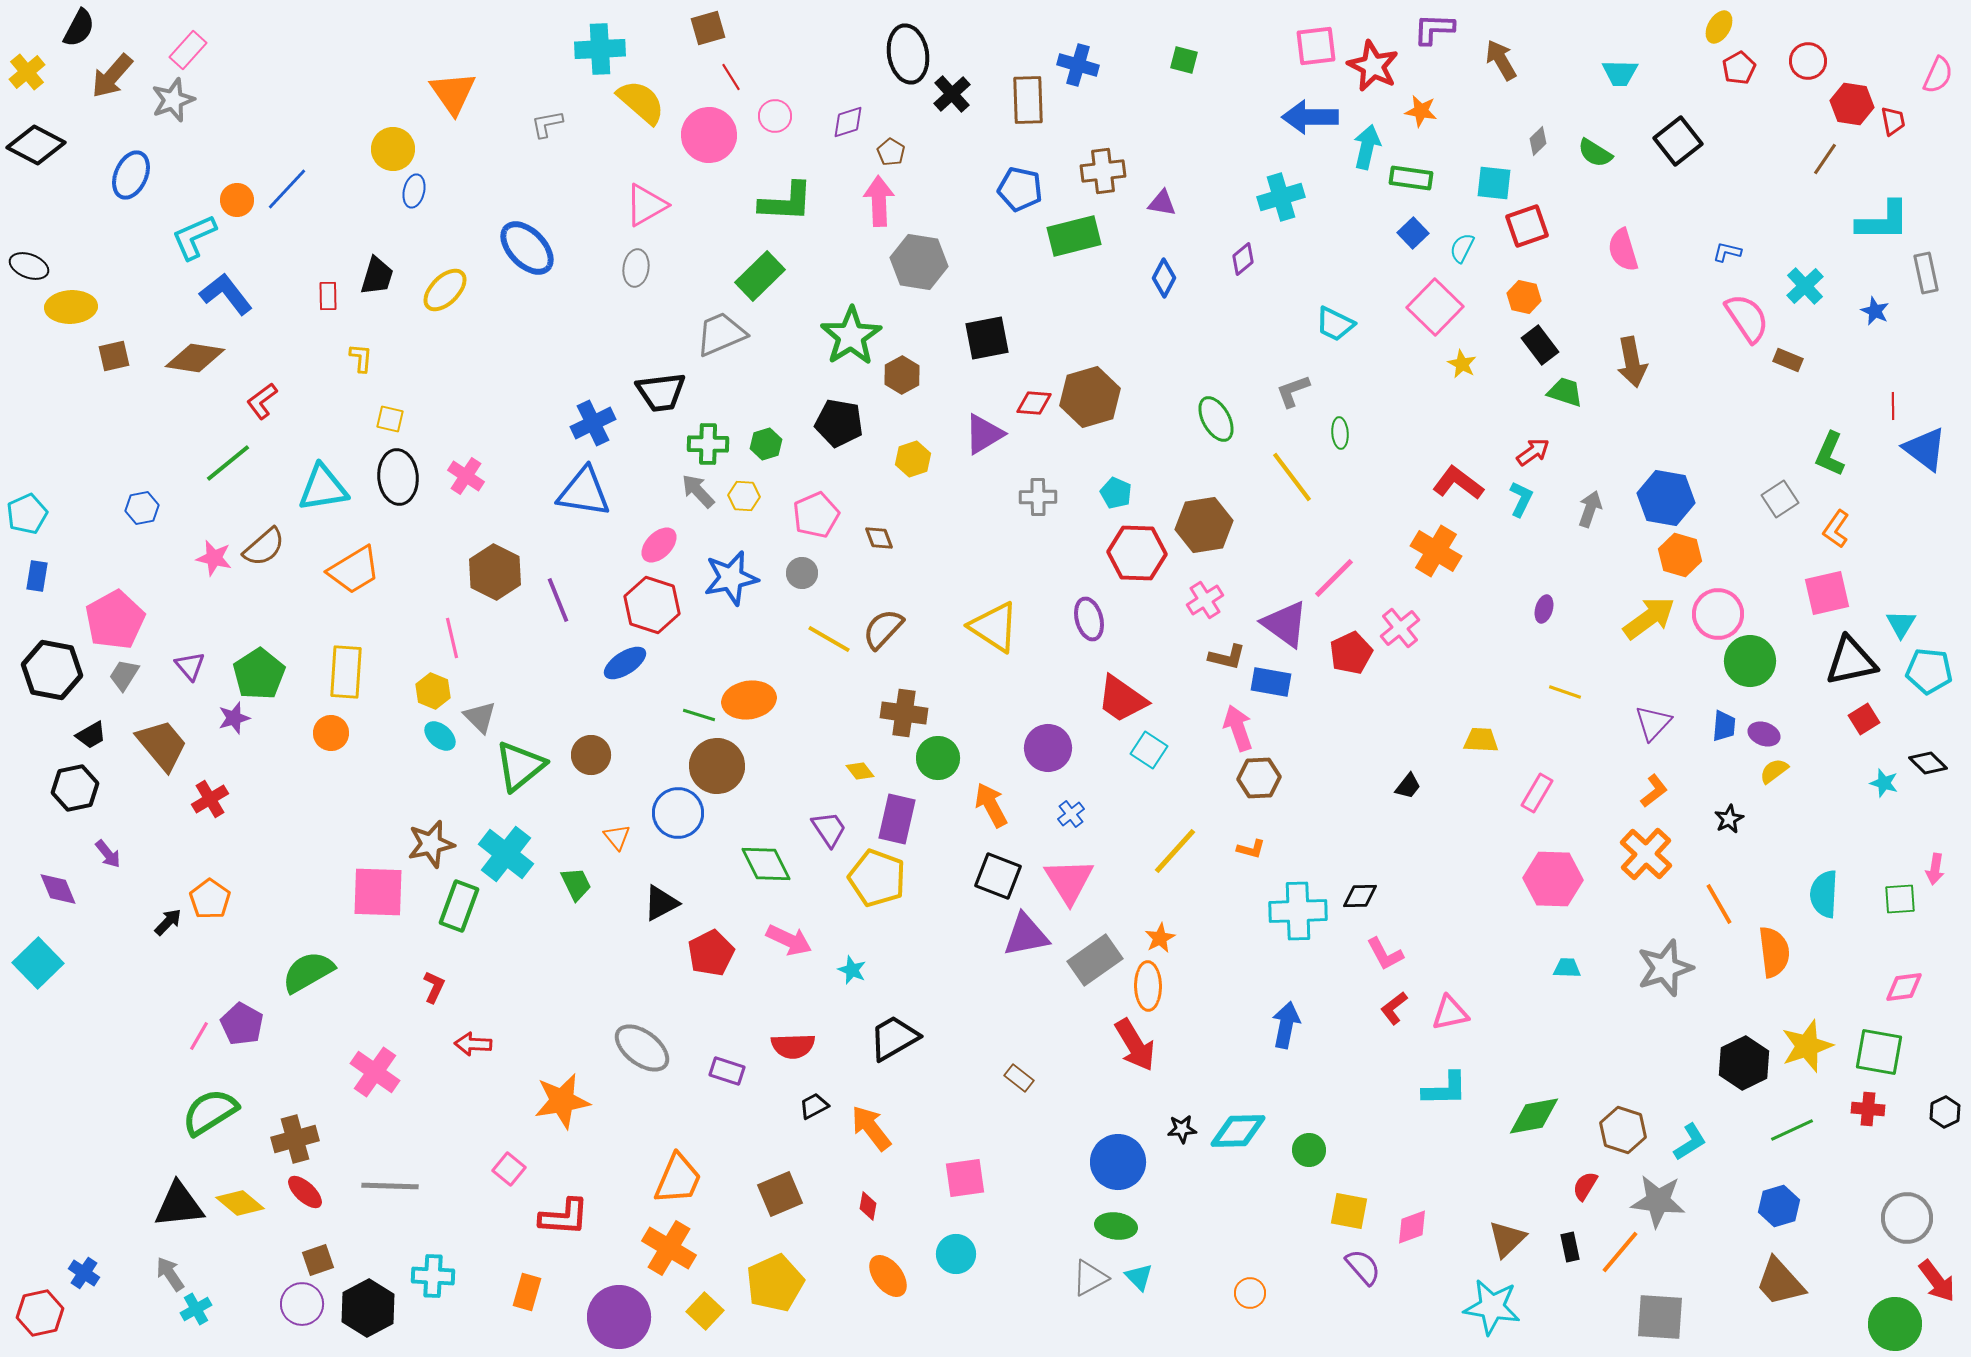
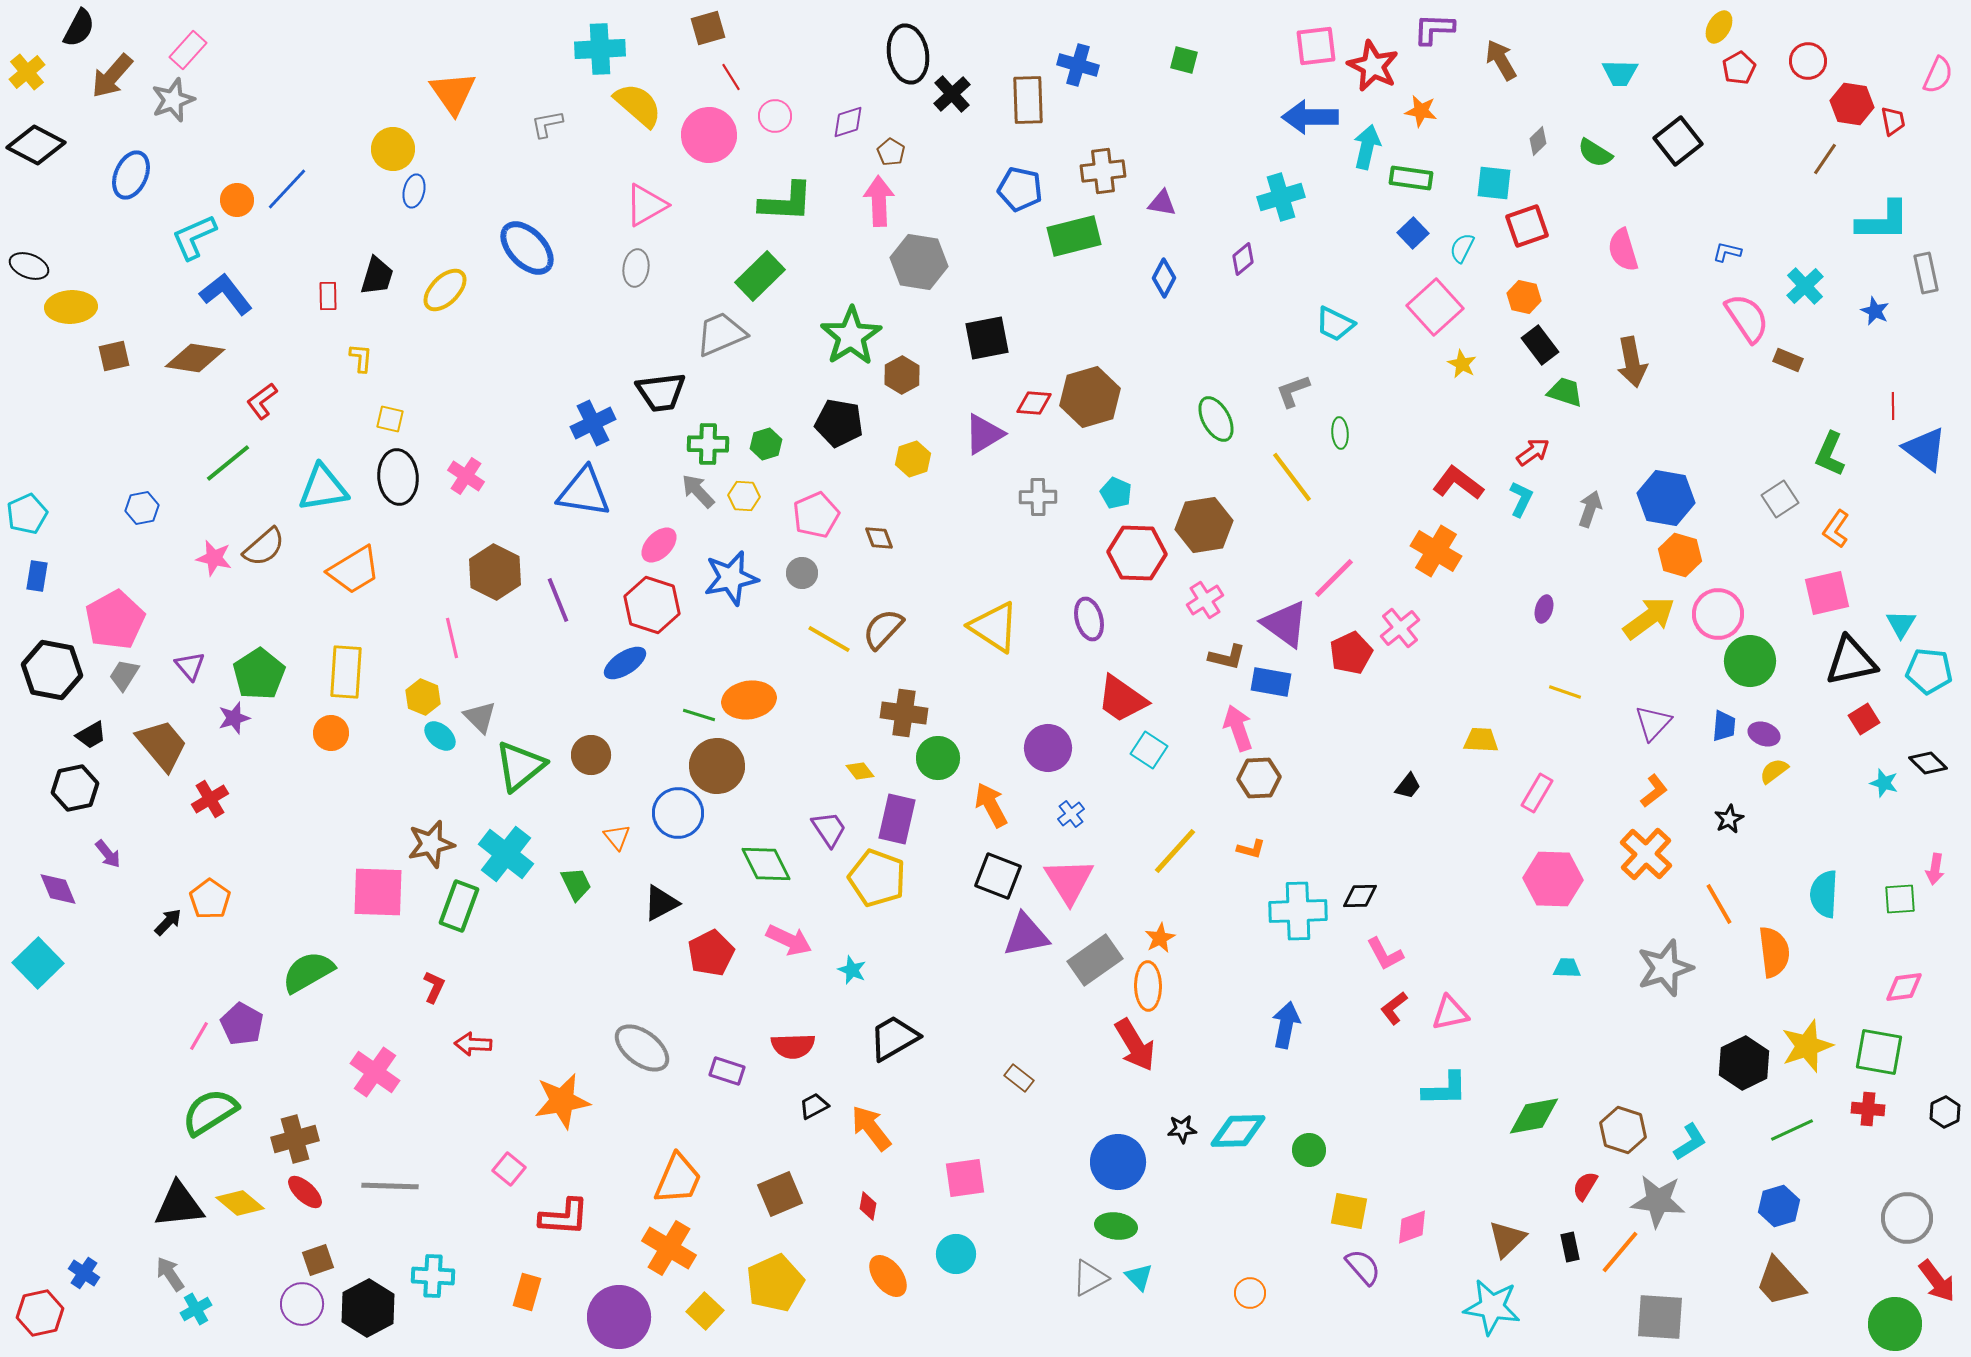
yellow semicircle at (641, 102): moved 3 px left, 3 px down
pink square at (1435, 307): rotated 4 degrees clockwise
yellow hexagon at (433, 691): moved 10 px left, 6 px down
